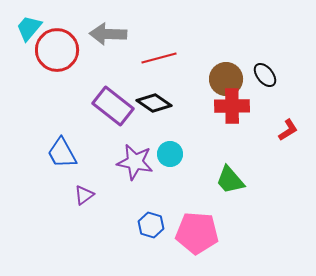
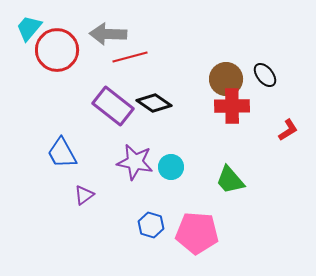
red line: moved 29 px left, 1 px up
cyan circle: moved 1 px right, 13 px down
